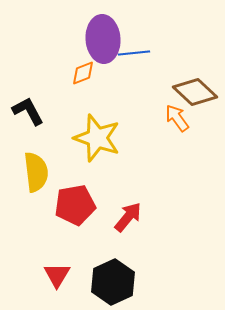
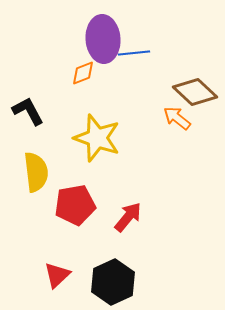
orange arrow: rotated 16 degrees counterclockwise
red triangle: rotated 16 degrees clockwise
